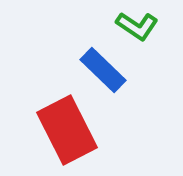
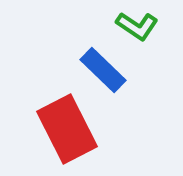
red rectangle: moved 1 px up
